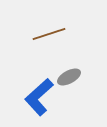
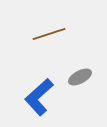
gray ellipse: moved 11 px right
